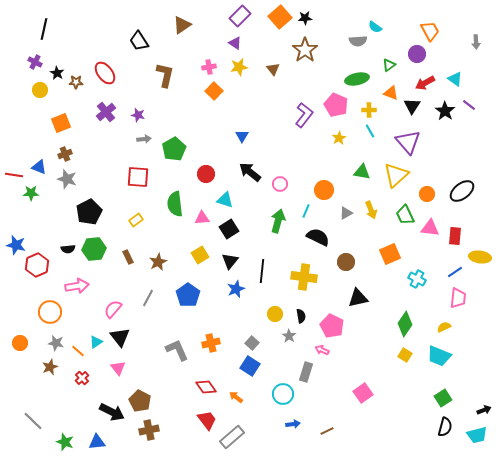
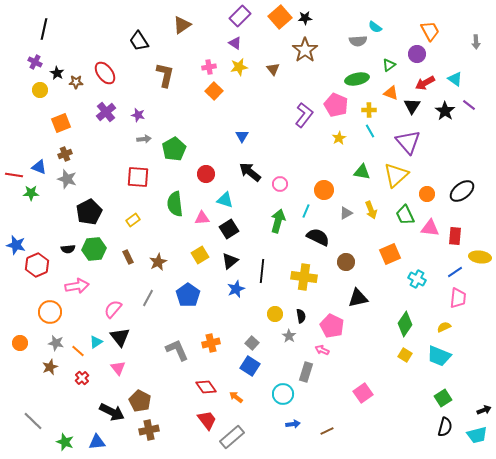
yellow rectangle at (136, 220): moved 3 px left
black triangle at (230, 261): rotated 12 degrees clockwise
